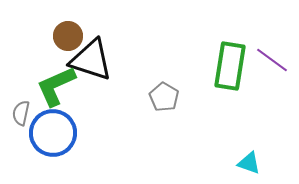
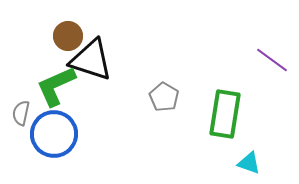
green rectangle: moved 5 px left, 48 px down
blue circle: moved 1 px right, 1 px down
